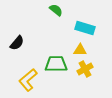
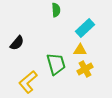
green semicircle: rotated 48 degrees clockwise
cyan rectangle: rotated 60 degrees counterclockwise
green trapezoid: rotated 75 degrees clockwise
yellow L-shape: moved 2 px down
